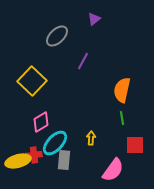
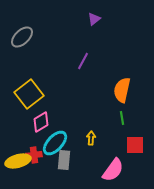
gray ellipse: moved 35 px left, 1 px down
yellow square: moved 3 px left, 13 px down; rotated 8 degrees clockwise
